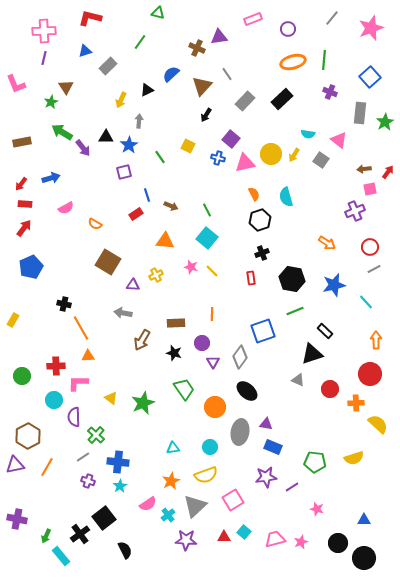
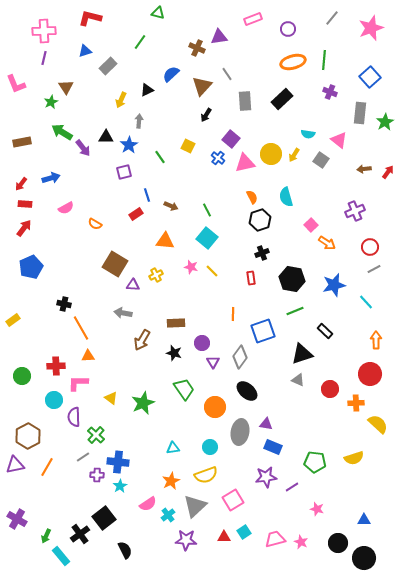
gray rectangle at (245, 101): rotated 48 degrees counterclockwise
blue cross at (218, 158): rotated 24 degrees clockwise
pink square at (370, 189): moved 59 px left, 36 px down; rotated 32 degrees counterclockwise
orange semicircle at (254, 194): moved 2 px left, 3 px down
brown square at (108, 262): moved 7 px right, 2 px down
orange line at (212, 314): moved 21 px right
yellow rectangle at (13, 320): rotated 24 degrees clockwise
black triangle at (312, 354): moved 10 px left
purple cross at (88, 481): moved 9 px right, 6 px up; rotated 16 degrees counterclockwise
purple cross at (17, 519): rotated 18 degrees clockwise
cyan square at (244, 532): rotated 16 degrees clockwise
pink star at (301, 542): rotated 24 degrees counterclockwise
